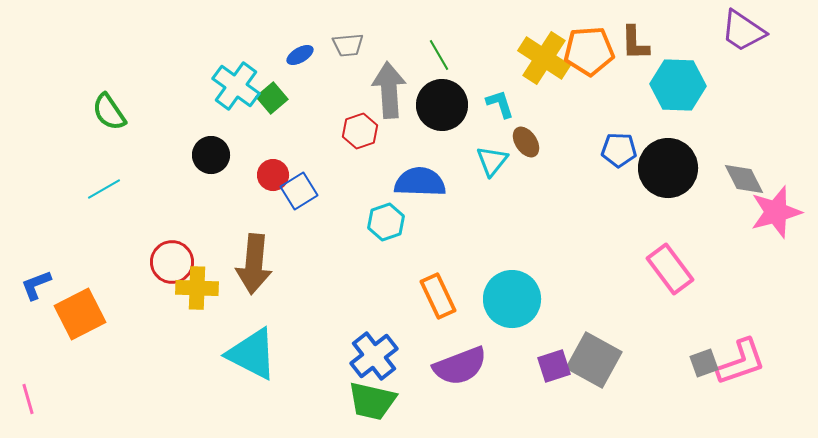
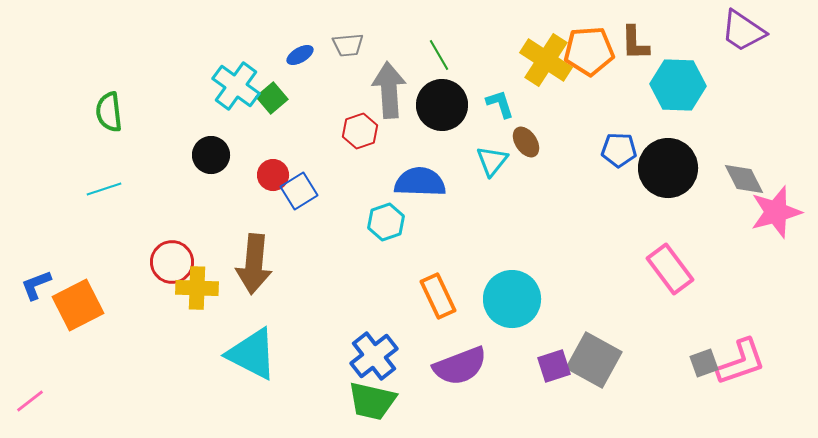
yellow cross at (544, 58): moved 2 px right, 2 px down
green semicircle at (109, 112): rotated 27 degrees clockwise
cyan line at (104, 189): rotated 12 degrees clockwise
orange square at (80, 314): moved 2 px left, 9 px up
pink line at (28, 399): moved 2 px right, 2 px down; rotated 68 degrees clockwise
